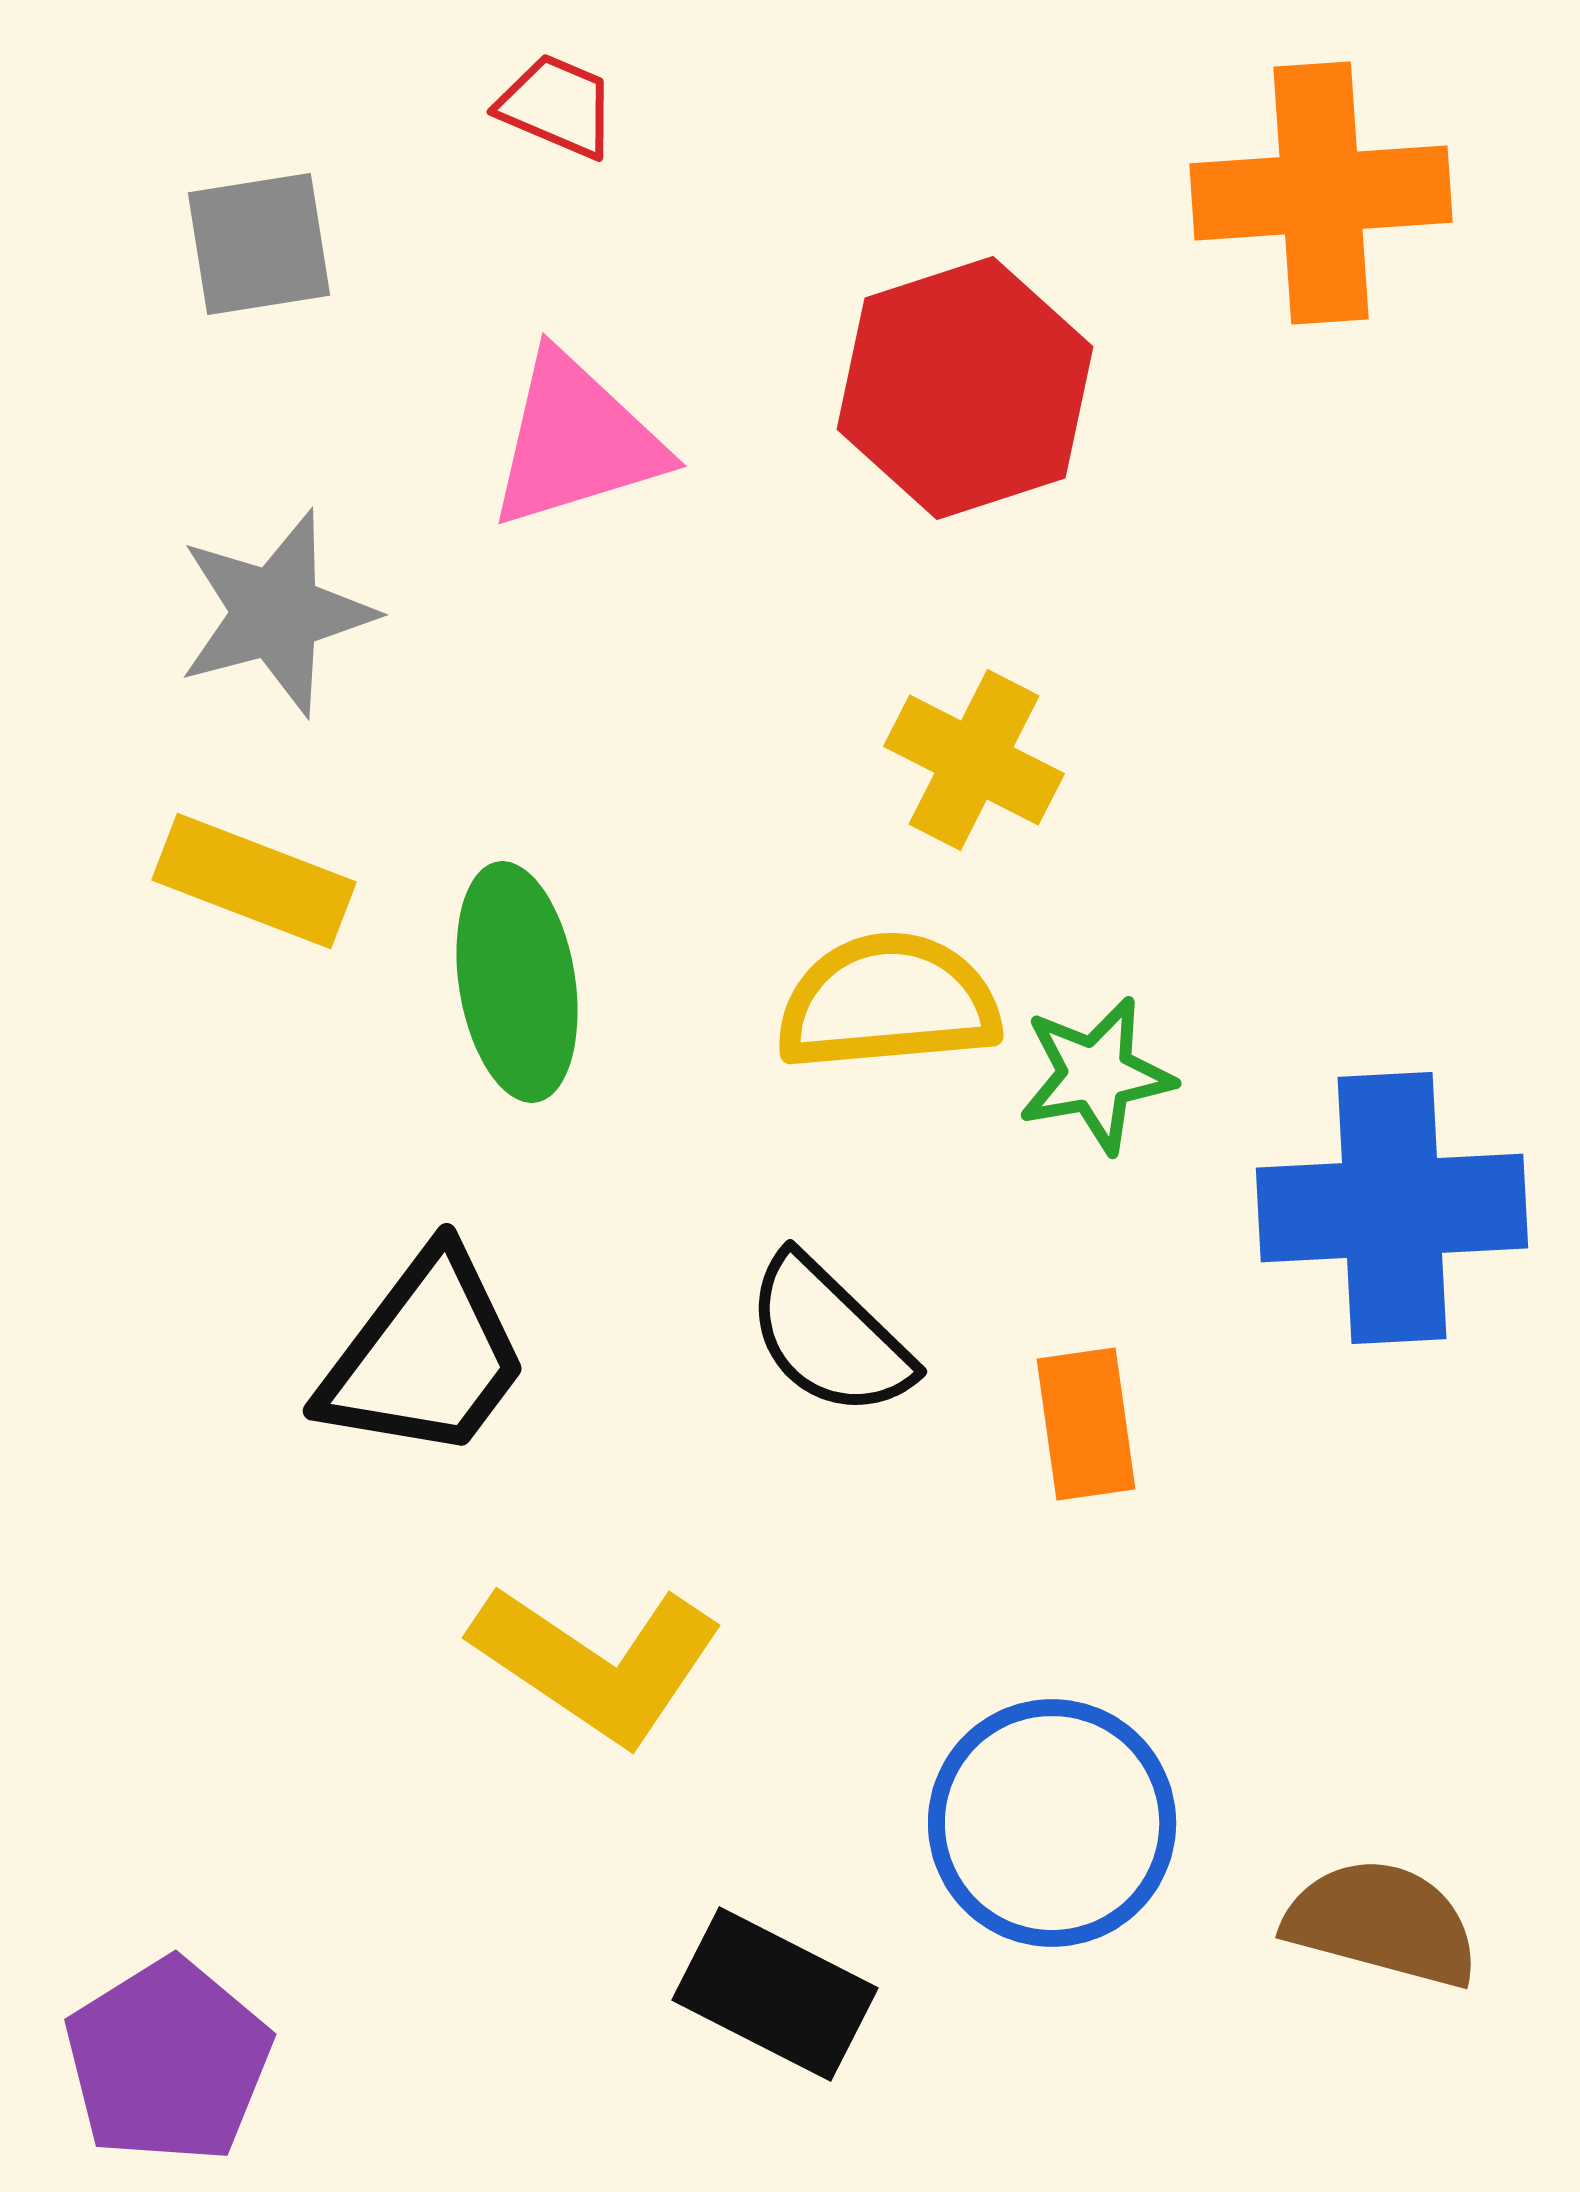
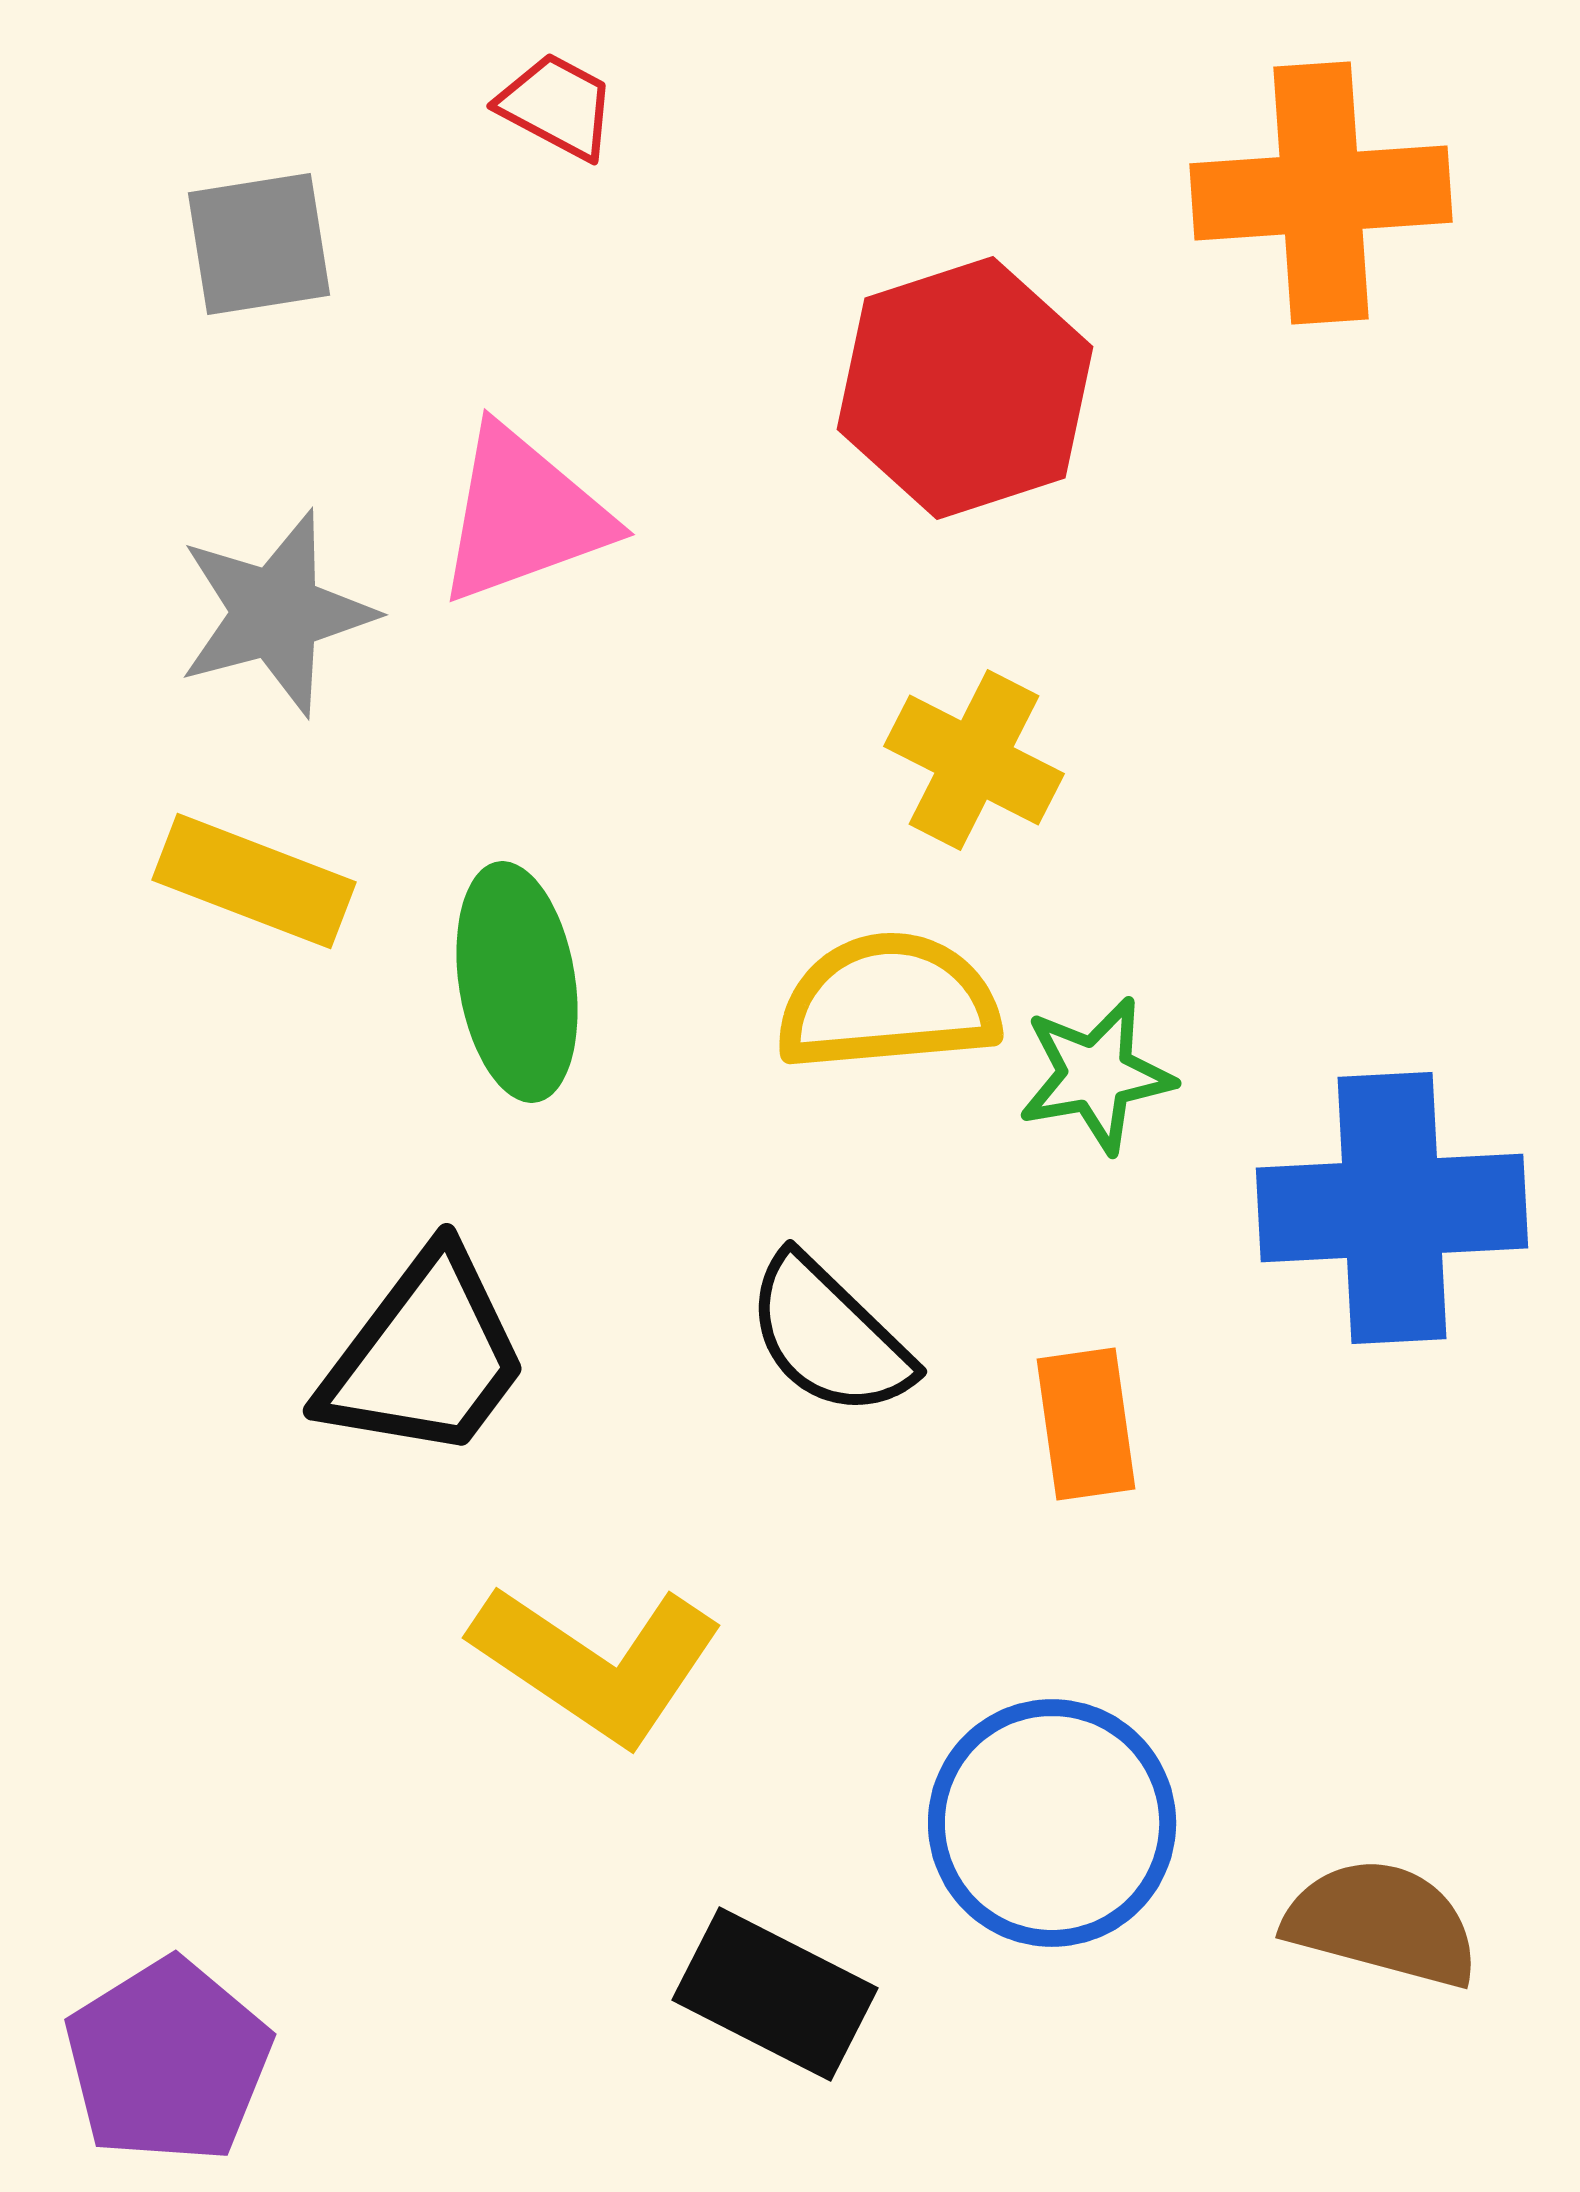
red trapezoid: rotated 5 degrees clockwise
pink triangle: moved 53 px left, 74 px down; rotated 3 degrees counterclockwise
